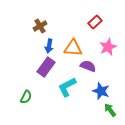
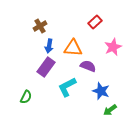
pink star: moved 5 px right
green arrow: rotated 88 degrees counterclockwise
